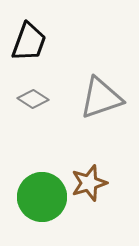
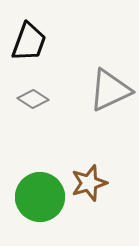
gray triangle: moved 9 px right, 8 px up; rotated 6 degrees counterclockwise
green circle: moved 2 px left
